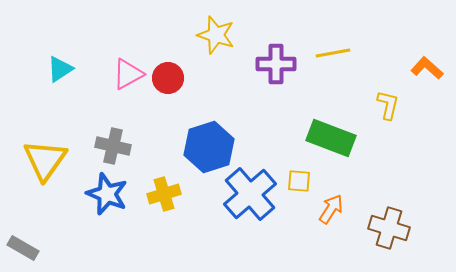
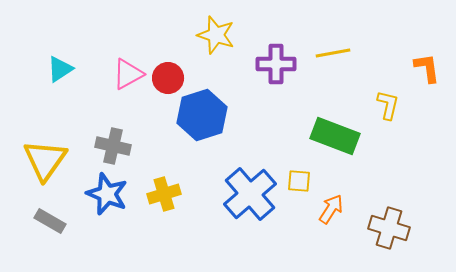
orange L-shape: rotated 40 degrees clockwise
green rectangle: moved 4 px right, 2 px up
blue hexagon: moved 7 px left, 32 px up
gray rectangle: moved 27 px right, 27 px up
